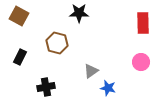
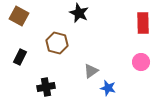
black star: rotated 24 degrees clockwise
